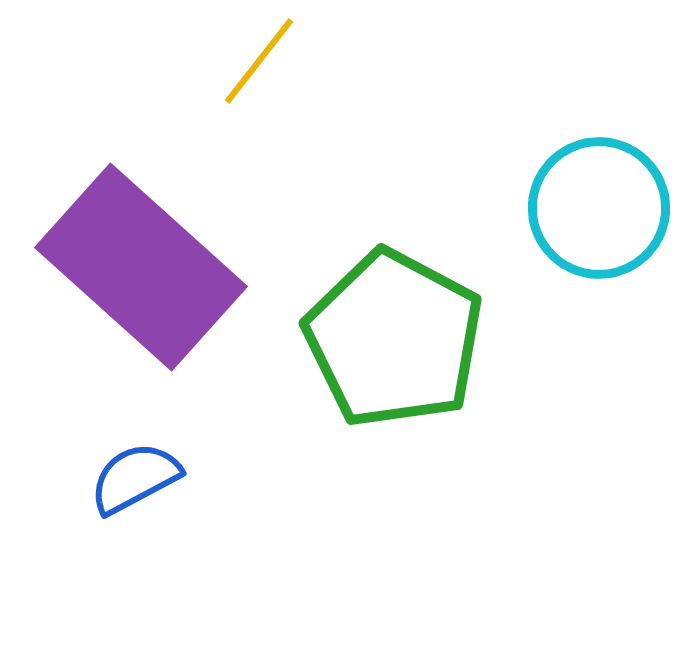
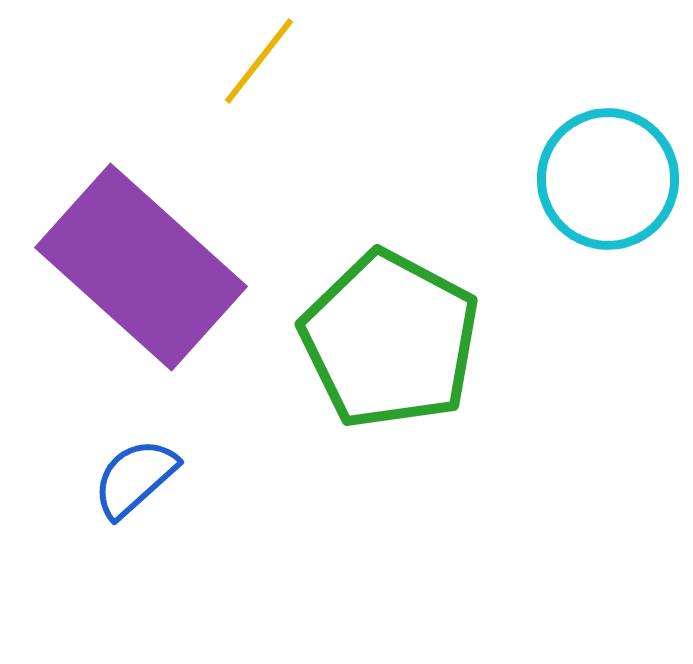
cyan circle: moved 9 px right, 29 px up
green pentagon: moved 4 px left, 1 px down
blue semicircle: rotated 14 degrees counterclockwise
